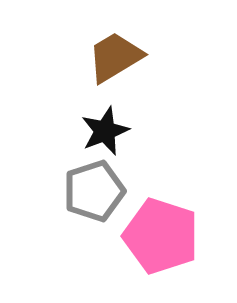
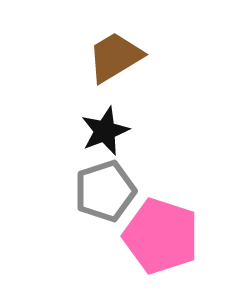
gray pentagon: moved 11 px right
